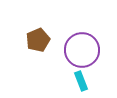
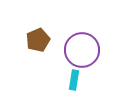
cyan rectangle: moved 7 px left, 1 px up; rotated 30 degrees clockwise
